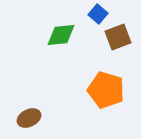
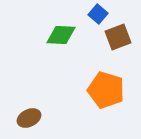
green diamond: rotated 8 degrees clockwise
